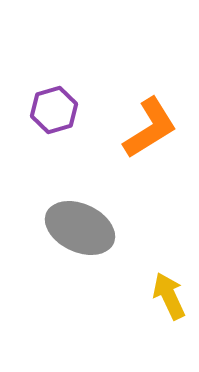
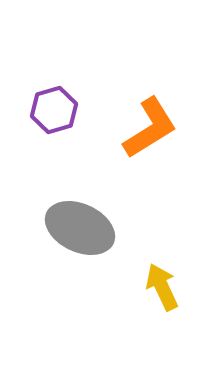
yellow arrow: moved 7 px left, 9 px up
